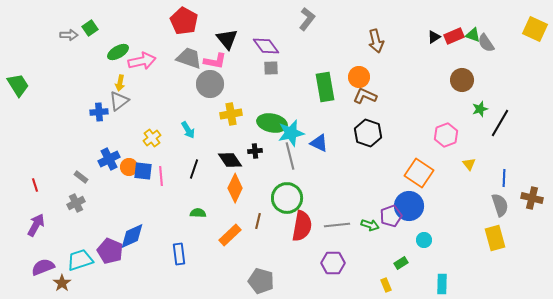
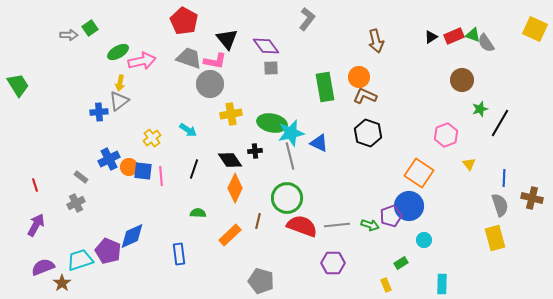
black triangle at (434, 37): moved 3 px left
cyan arrow at (188, 130): rotated 24 degrees counterclockwise
red semicircle at (302, 226): rotated 80 degrees counterclockwise
purple pentagon at (110, 251): moved 2 px left
